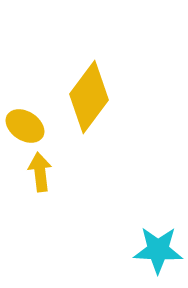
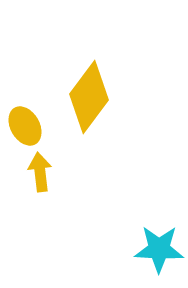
yellow ellipse: rotated 27 degrees clockwise
cyan star: moved 1 px right, 1 px up
